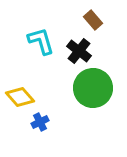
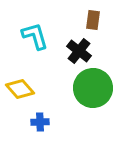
brown rectangle: rotated 48 degrees clockwise
cyan L-shape: moved 6 px left, 5 px up
yellow diamond: moved 8 px up
blue cross: rotated 24 degrees clockwise
